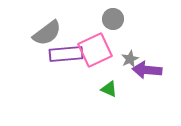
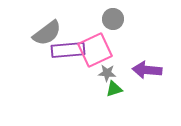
purple rectangle: moved 2 px right, 4 px up
gray star: moved 23 px left, 14 px down; rotated 30 degrees clockwise
green triangle: moved 5 px right; rotated 42 degrees counterclockwise
